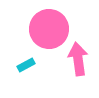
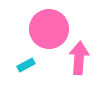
pink arrow: moved 1 px right, 1 px up; rotated 12 degrees clockwise
